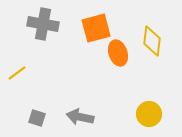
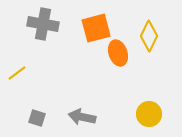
yellow diamond: moved 3 px left, 5 px up; rotated 20 degrees clockwise
gray arrow: moved 2 px right
